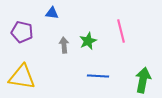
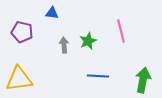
yellow triangle: moved 3 px left, 2 px down; rotated 16 degrees counterclockwise
